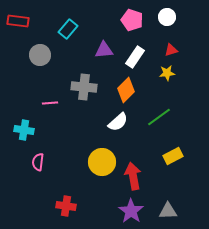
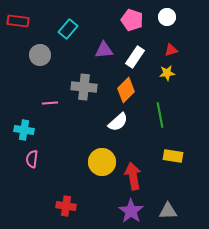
green line: moved 1 px right, 2 px up; rotated 65 degrees counterclockwise
yellow rectangle: rotated 36 degrees clockwise
pink semicircle: moved 6 px left, 3 px up
